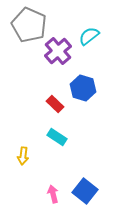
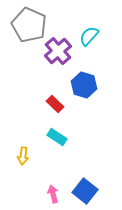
cyan semicircle: rotated 10 degrees counterclockwise
blue hexagon: moved 1 px right, 3 px up
